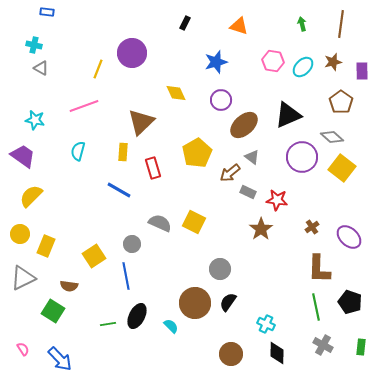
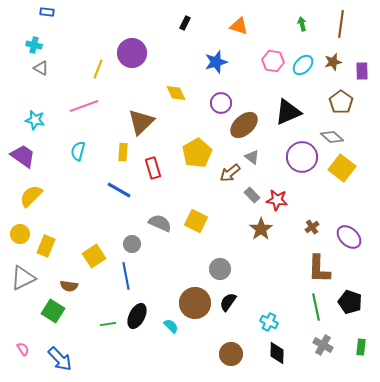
cyan ellipse at (303, 67): moved 2 px up
purple circle at (221, 100): moved 3 px down
black triangle at (288, 115): moved 3 px up
gray rectangle at (248, 192): moved 4 px right, 3 px down; rotated 21 degrees clockwise
yellow square at (194, 222): moved 2 px right, 1 px up
cyan cross at (266, 324): moved 3 px right, 2 px up
